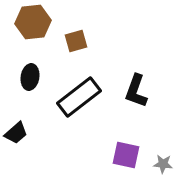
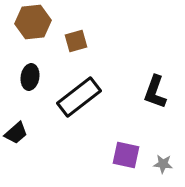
black L-shape: moved 19 px right, 1 px down
